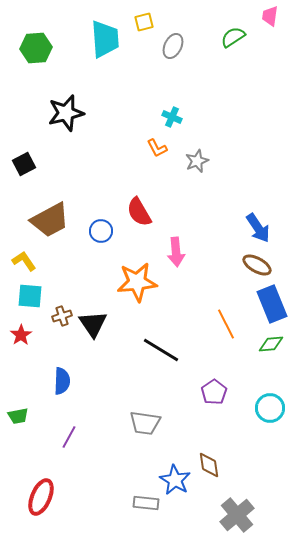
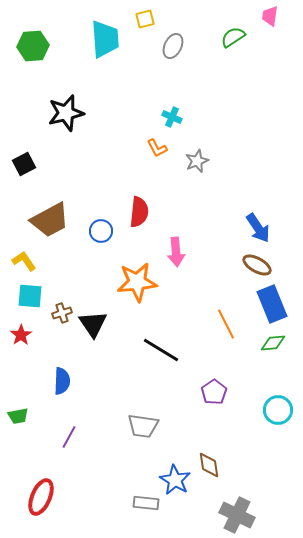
yellow square: moved 1 px right, 3 px up
green hexagon: moved 3 px left, 2 px up
red semicircle: rotated 144 degrees counterclockwise
brown cross: moved 3 px up
green diamond: moved 2 px right, 1 px up
cyan circle: moved 8 px right, 2 px down
gray trapezoid: moved 2 px left, 3 px down
gray cross: rotated 24 degrees counterclockwise
